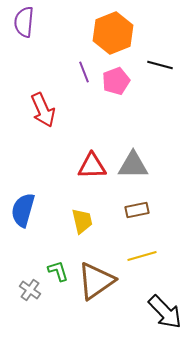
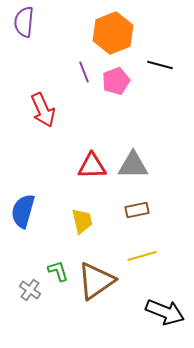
blue semicircle: moved 1 px down
black arrow: rotated 24 degrees counterclockwise
